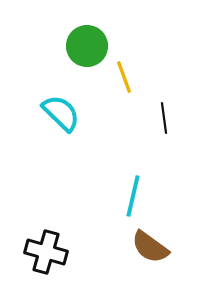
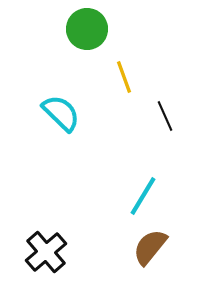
green circle: moved 17 px up
black line: moved 1 px right, 2 px up; rotated 16 degrees counterclockwise
cyan line: moved 10 px right; rotated 18 degrees clockwise
brown semicircle: rotated 93 degrees clockwise
black cross: rotated 33 degrees clockwise
